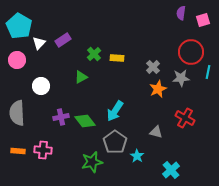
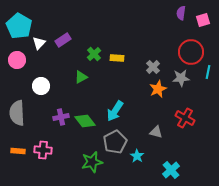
gray pentagon: rotated 10 degrees clockwise
